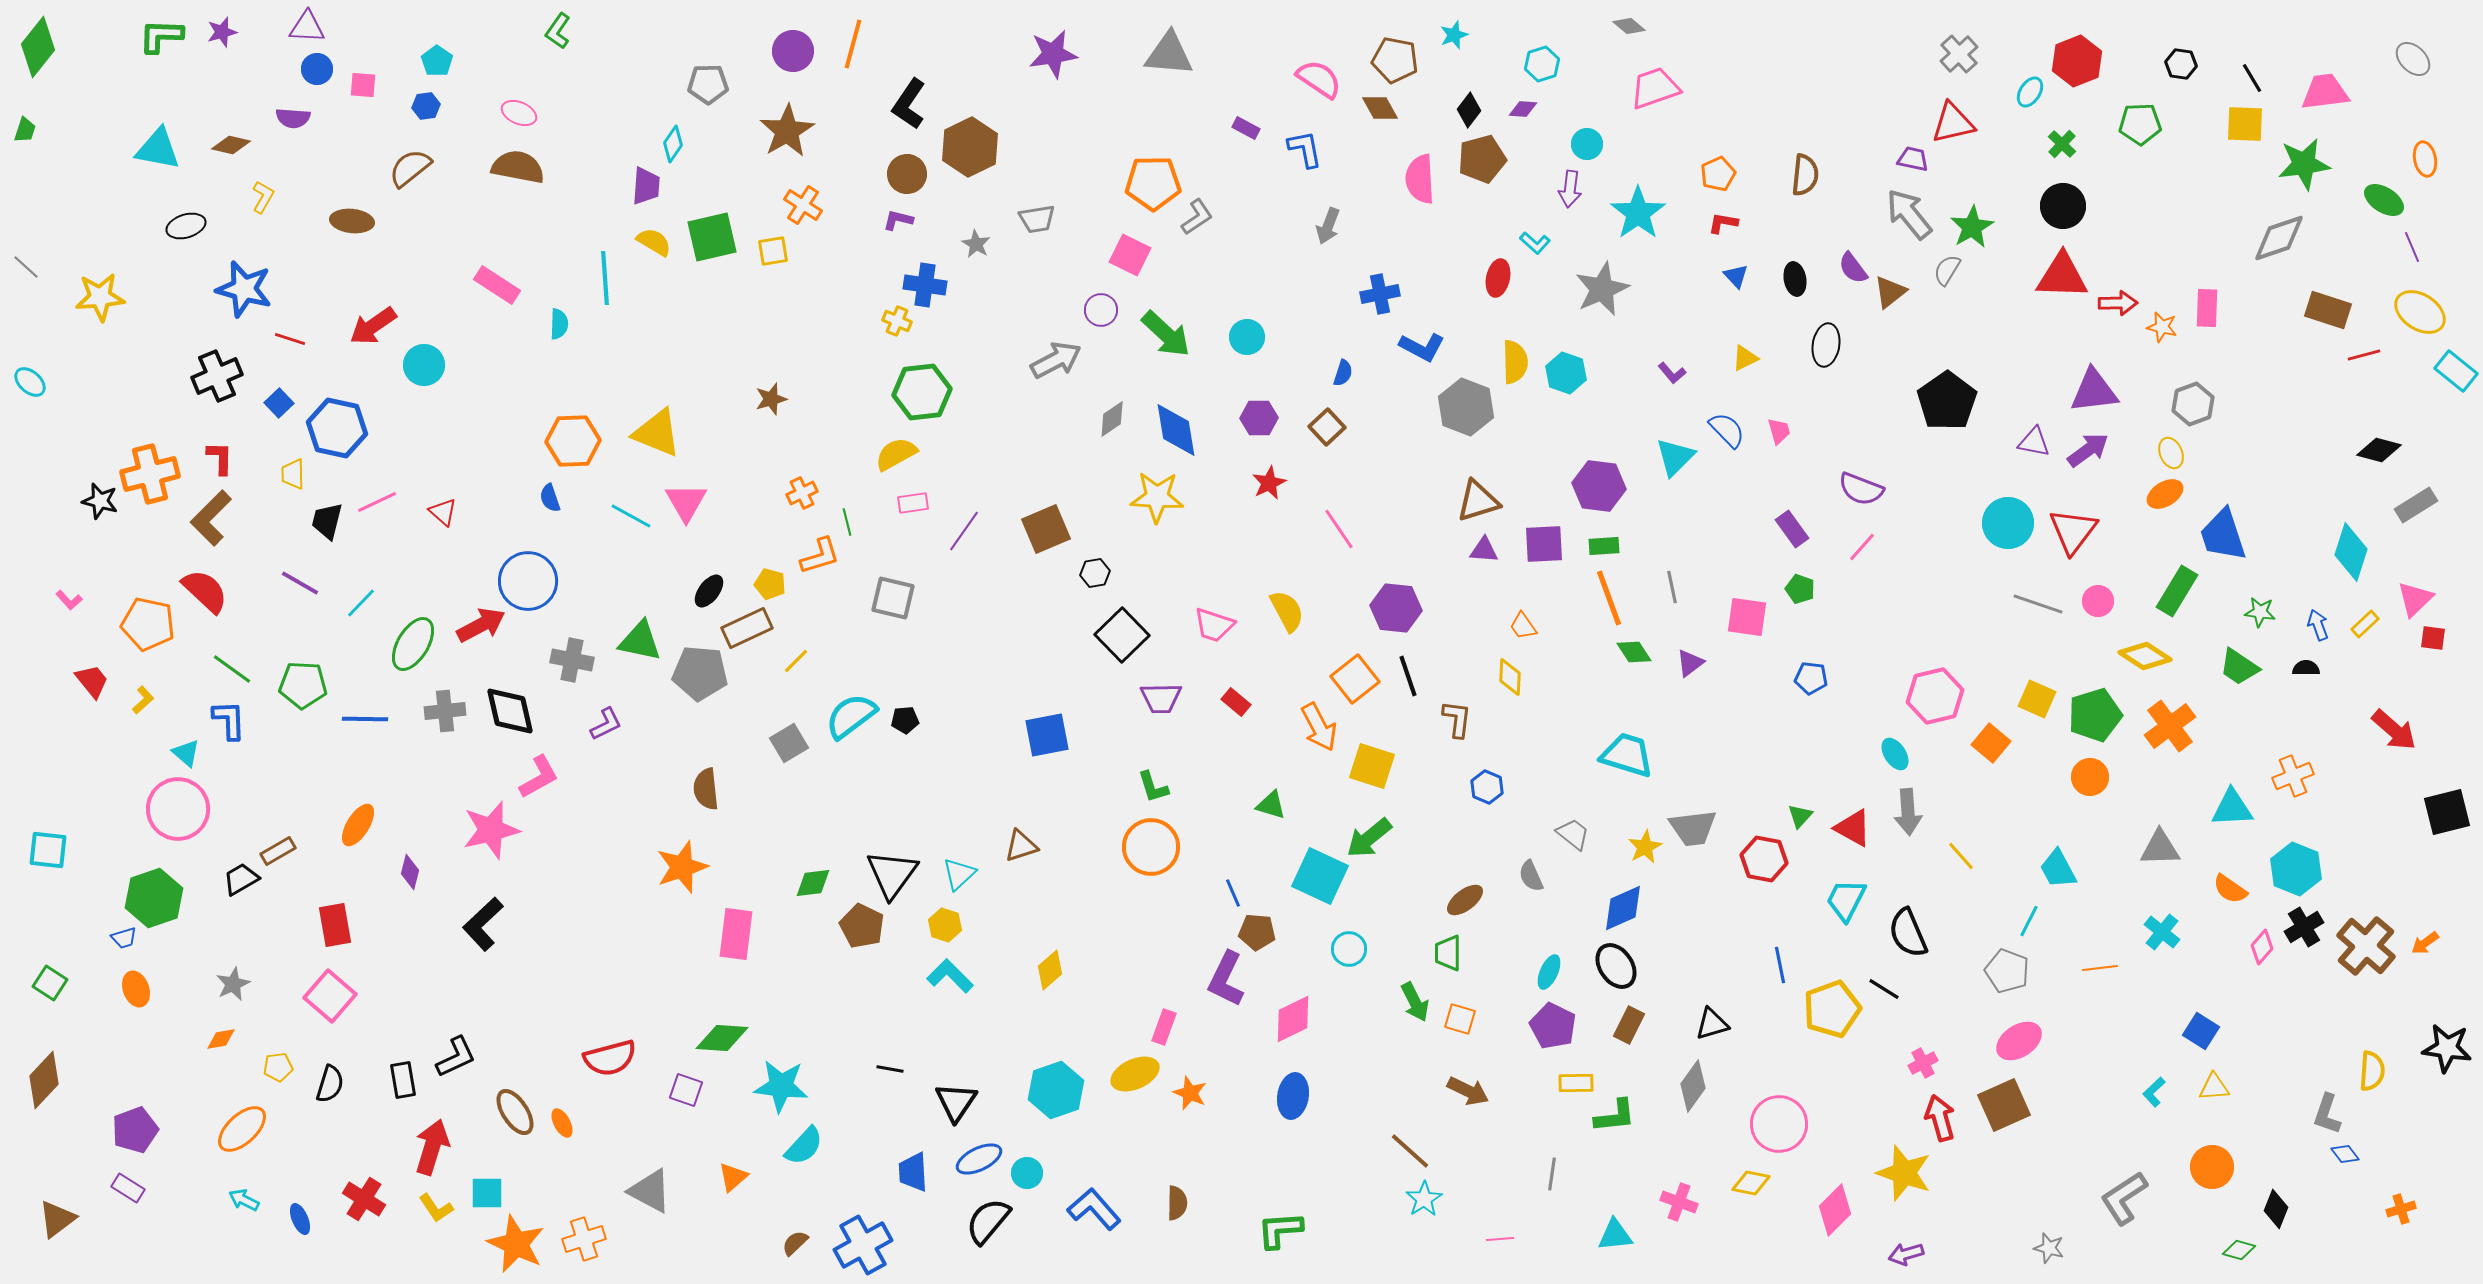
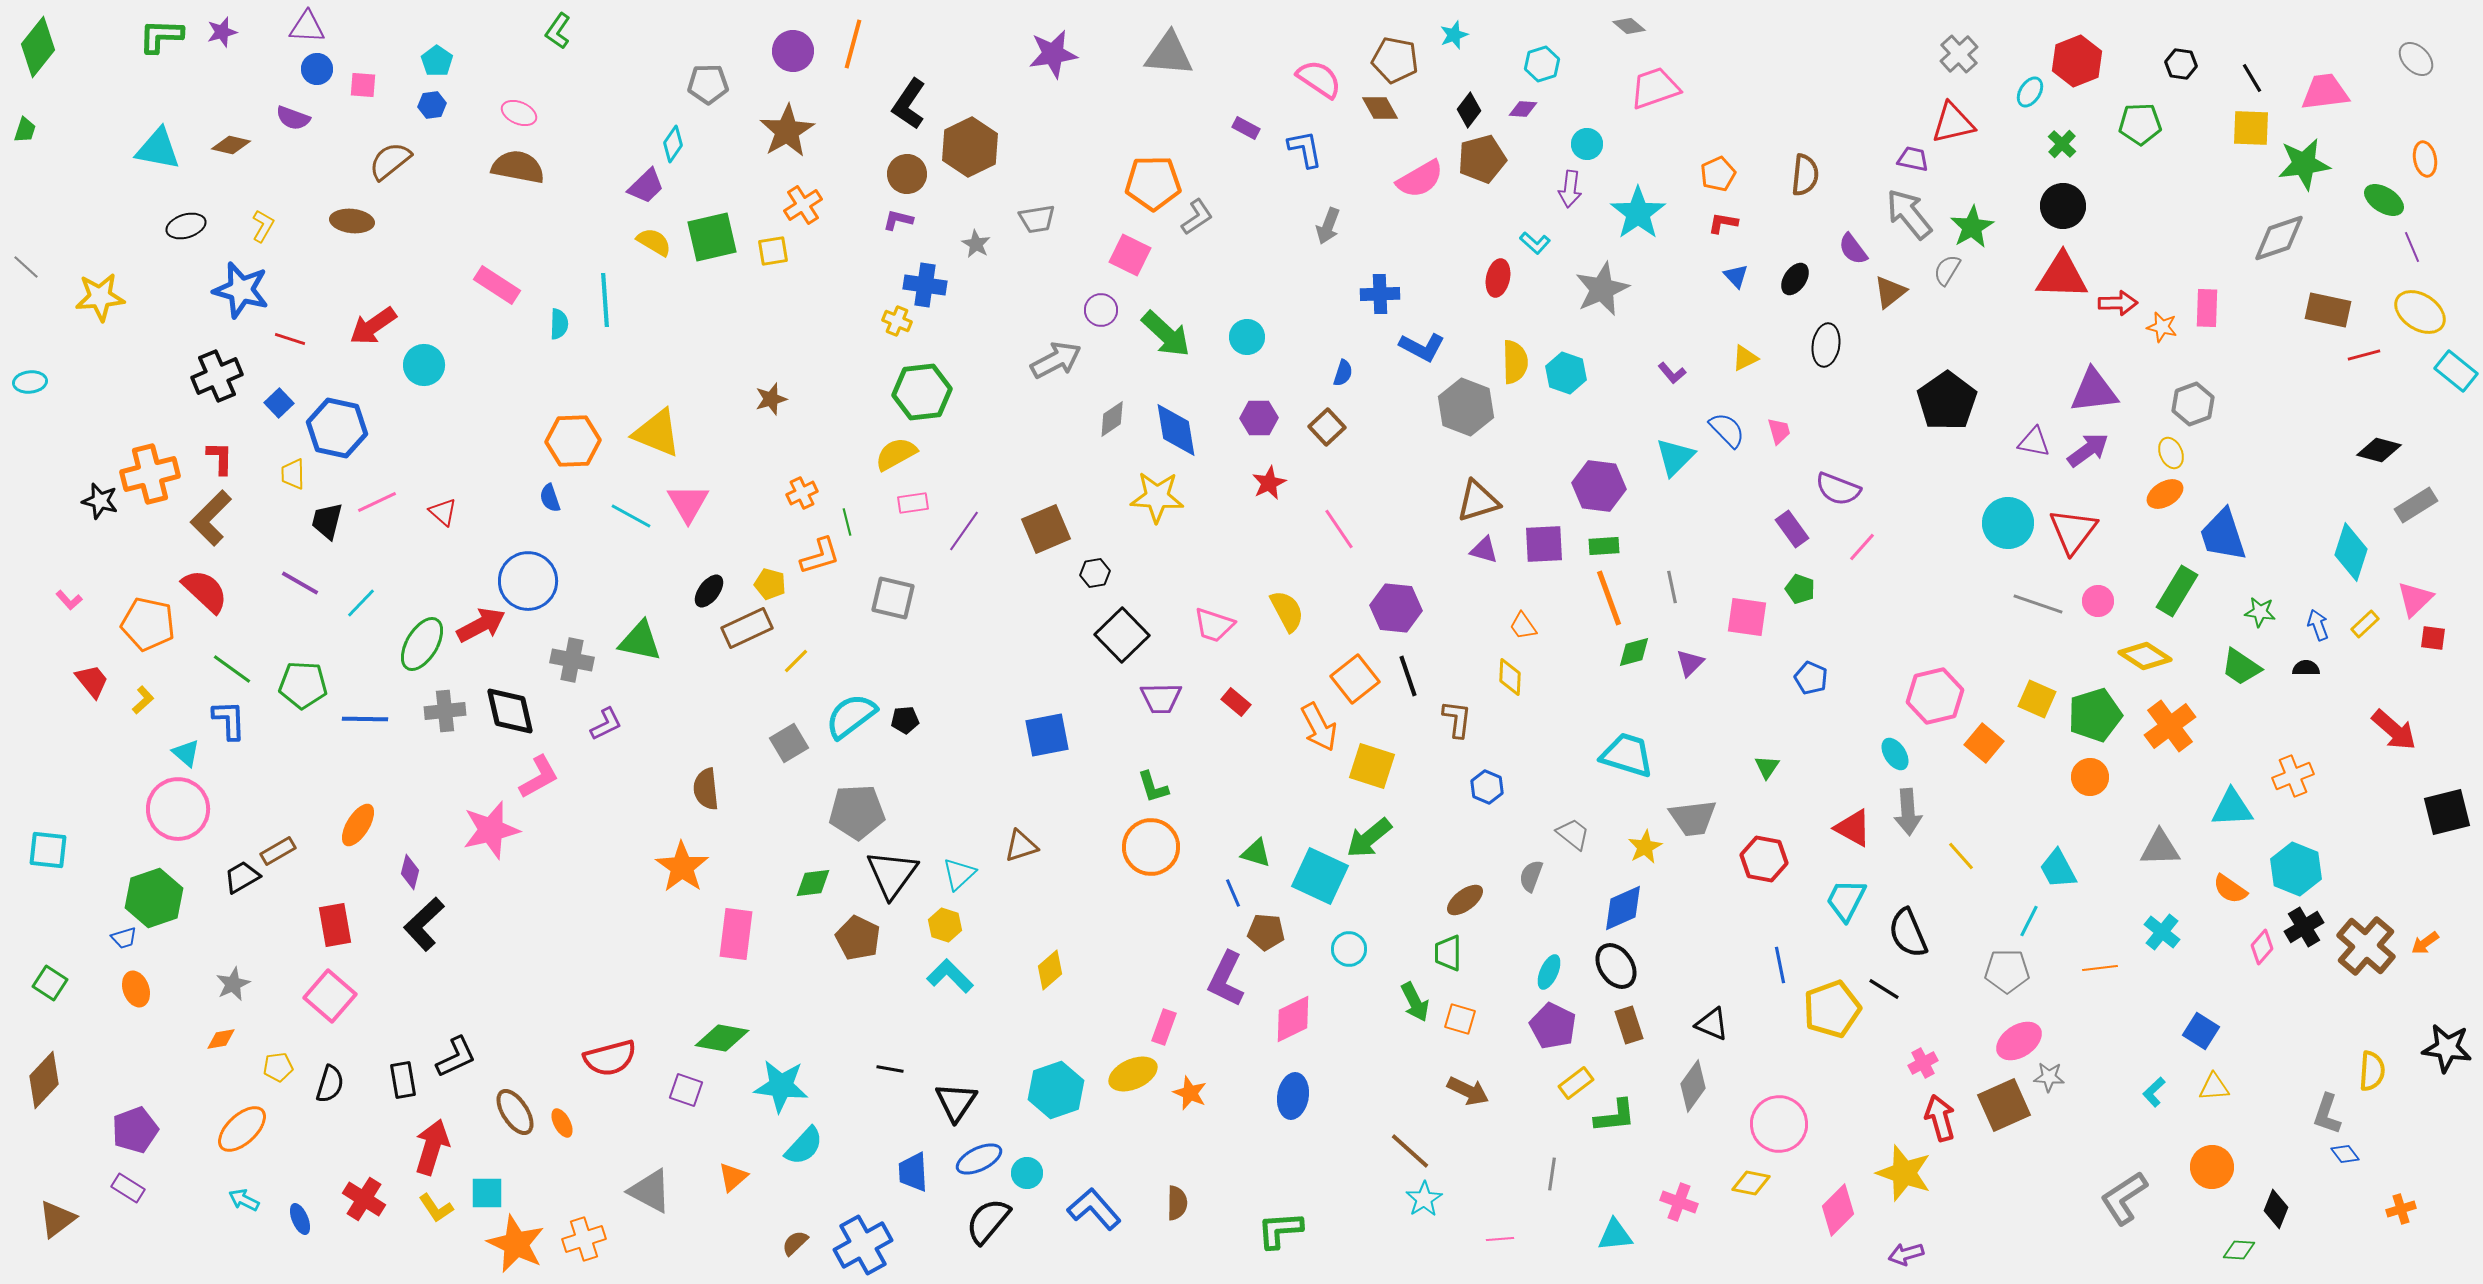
gray ellipse at (2413, 59): moved 3 px right
blue hexagon at (426, 106): moved 6 px right, 1 px up
purple semicircle at (293, 118): rotated 16 degrees clockwise
yellow square at (2245, 124): moved 6 px right, 4 px down
brown semicircle at (410, 168): moved 20 px left, 7 px up
pink semicircle at (1420, 179): rotated 117 degrees counterclockwise
purple trapezoid at (646, 186): rotated 42 degrees clockwise
yellow L-shape at (263, 197): moved 29 px down
orange cross at (803, 205): rotated 24 degrees clockwise
purple semicircle at (1853, 268): moved 19 px up
cyan line at (605, 278): moved 22 px down
black ellipse at (1795, 279): rotated 44 degrees clockwise
blue star at (244, 289): moved 3 px left, 1 px down
blue cross at (1380, 294): rotated 9 degrees clockwise
brown rectangle at (2328, 310): rotated 6 degrees counterclockwise
cyan ellipse at (30, 382): rotated 48 degrees counterclockwise
purple semicircle at (1861, 489): moved 23 px left
pink triangle at (686, 502): moved 2 px right, 1 px down
purple triangle at (1484, 550): rotated 12 degrees clockwise
green ellipse at (413, 644): moved 9 px right
green diamond at (1634, 652): rotated 72 degrees counterclockwise
purple triangle at (1690, 663): rotated 8 degrees counterclockwise
green trapezoid at (2239, 667): moved 2 px right
gray pentagon at (700, 673): moved 157 px right, 139 px down; rotated 8 degrees counterclockwise
blue pentagon at (1811, 678): rotated 16 degrees clockwise
orange square at (1991, 743): moved 7 px left
green triangle at (1271, 805): moved 15 px left, 48 px down
green triangle at (1800, 816): moved 33 px left, 49 px up; rotated 8 degrees counterclockwise
gray trapezoid at (1693, 828): moved 10 px up
orange star at (682, 867): rotated 18 degrees counterclockwise
gray semicircle at (1531, 876): rotated 44 degrees clockwise
black trapezoid at (241, 879): moved 1 px right, 2 px up
black L-shape at (483, 924): moved 59 px left
brown pentagon at (862, 926): moved 4 px left, 12 px down
brown pentagon at (1257, 932): moved 9 px right
gray pentagon at (2007, 971): rotated 21 degrees counterclockwise
black triangle at (1712, 1024): rotated 39 degrees clockwise
brown rectangle at (1629, 1025): rotated 45 degrees counterclockwise
green diamond at (722, 1038): rotated 6 degrees clockwise
yellow ellipse at (1135, 1074): moved 2 px left
yellow rectangle at (1576, 1083): rotated 36 degrees counterclockwise
pink diamond at (1835, 1210): moved 3 px right
gray star at (2049, 1248): moved 171 px up; rotated 12 degrees counterclockwise
green diamond at (2239, 1250): rotated 12 degrees counterclockwise
